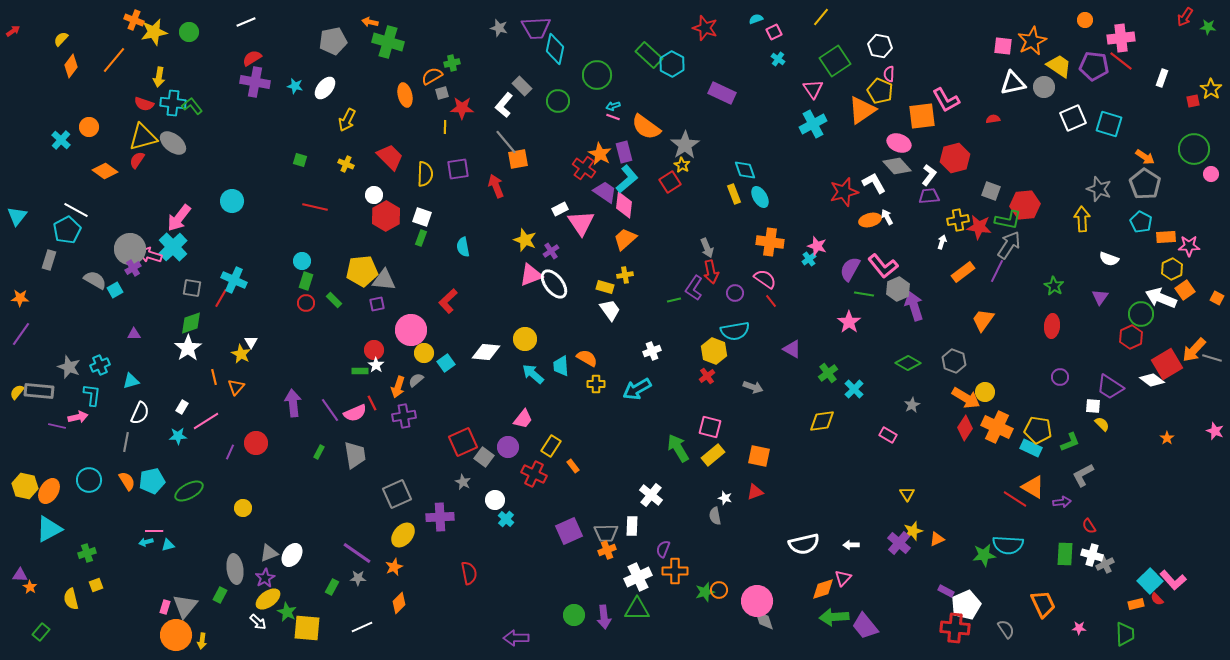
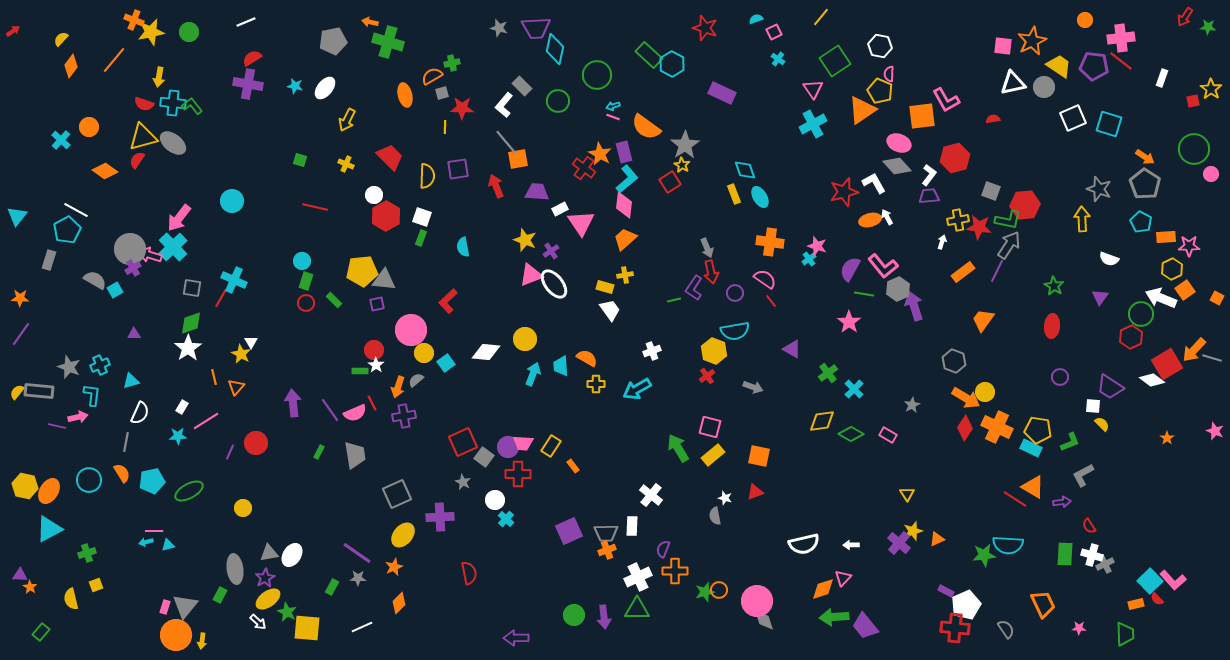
yellow star at (154, 32): moved 3 px left
purple cross at (255, 82): moved 7 px left, 2 px down
yellow semicircle at (425, 174): moved 2 px right, 2 px down
purple trapezoid at (605, 192): moved 68 px left; rotated 30 degrees counterclockwise
green diamond at (908, 363): moved 57 px left, 71 px down
cyan arrow at (533, 374): rotated 70 degrees clockwise
pink trapezoid at (523, 419): moved 24 px down; rotated 55 degrees clockwise
red cross at (534, 474): moved 16 px left; rotated 25 degrees counterclockwise
orange semicircle at (127, 481): moved 5 px left, 8 px up
gray triangle at (269, 553): rotated 12 degrees clockwise
